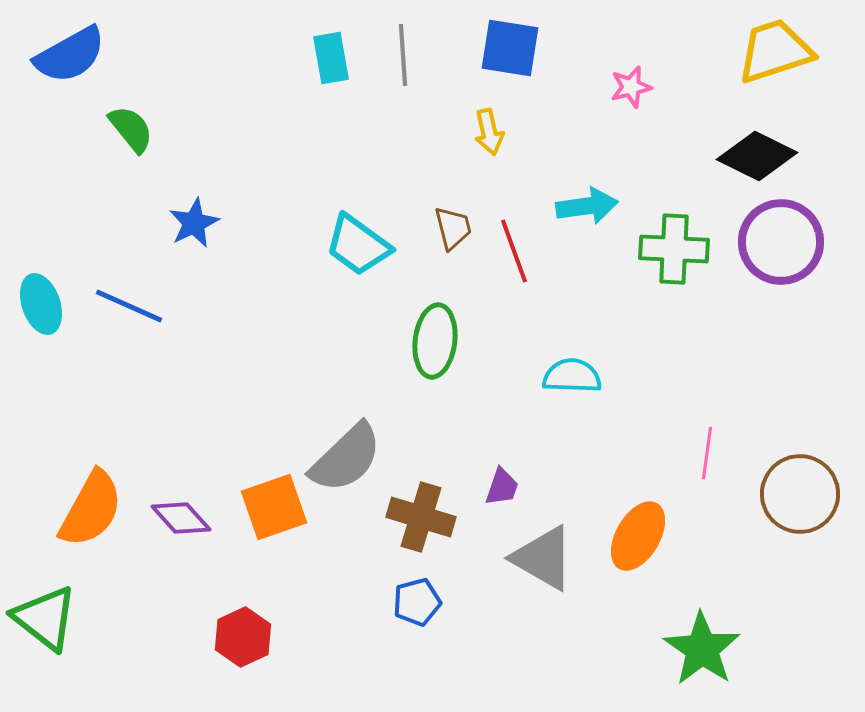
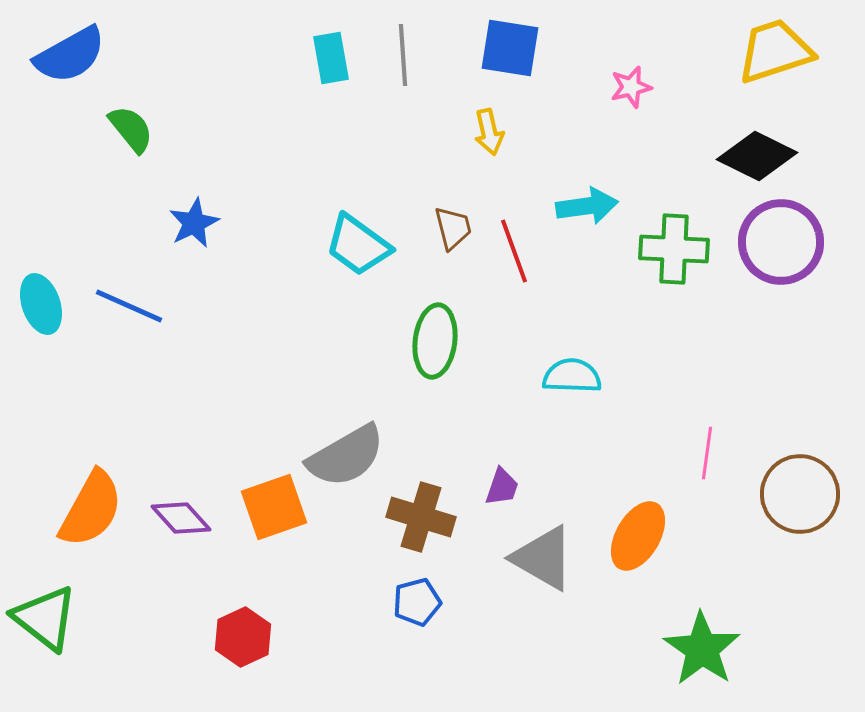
gray semicircle: moved 2 px up; rotated 14 degrees clockwise
